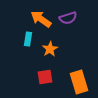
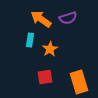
cyan rectangle: moved 2 px right, 1 px down
